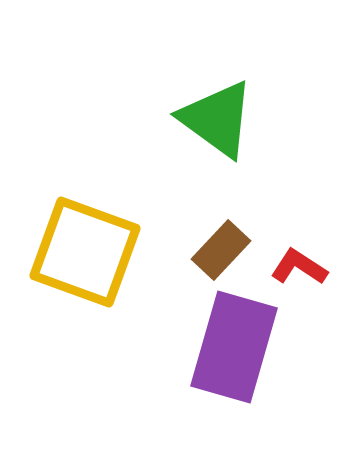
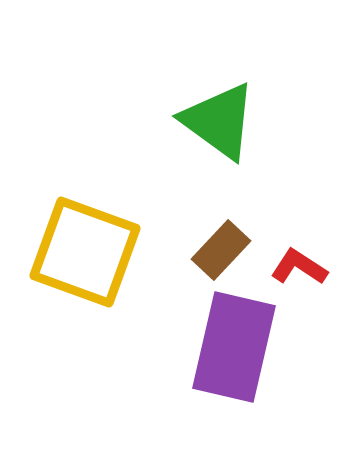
green triangle: moved 2 px right, 2 px down
purple rectangle: rotated 3 degrees counterclockwise
